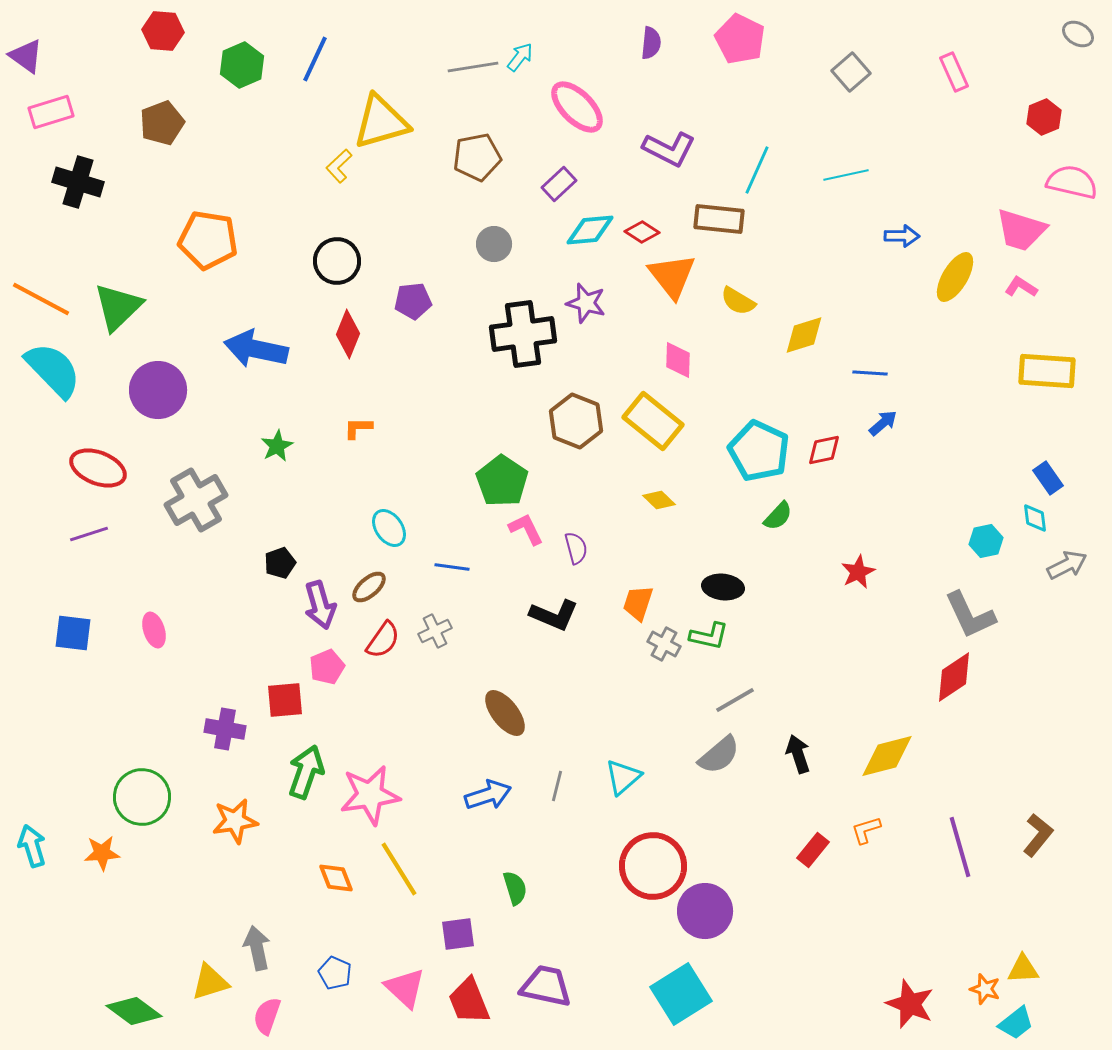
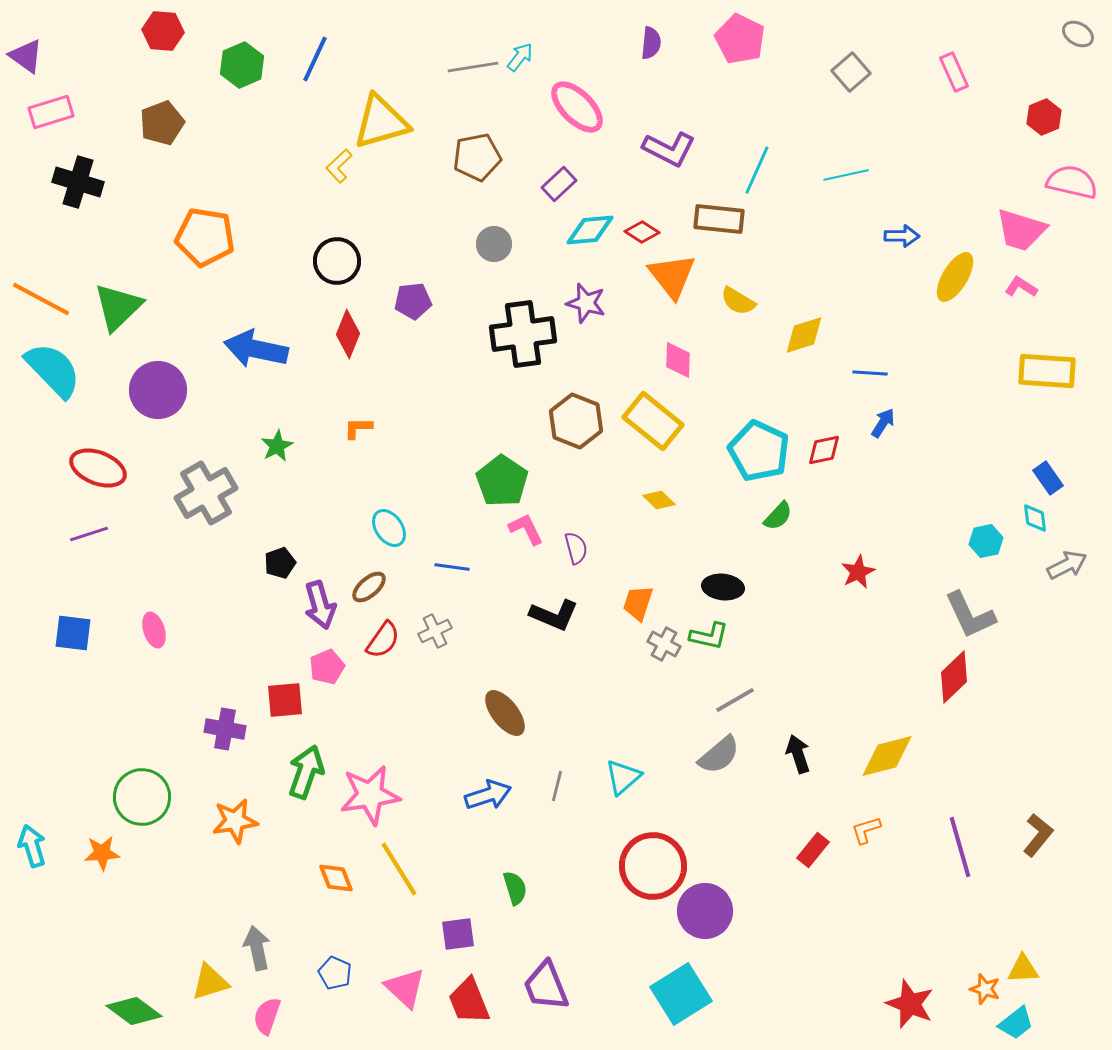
orange pentagon at (208, 240): moved 3 px left, 3 px up
blue arrow at (883, 423): rotated 16 degrees counterclockwise
gray cross at (196, 500): moved 10 px right, 7 px up
red diamond at (954, 677): rotated 10 degrees counterclockwise
purple trapezoid at (546, 986): rotated 124 degrees counterclockwise
